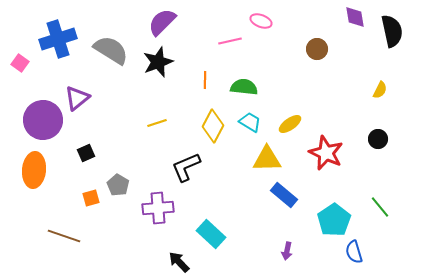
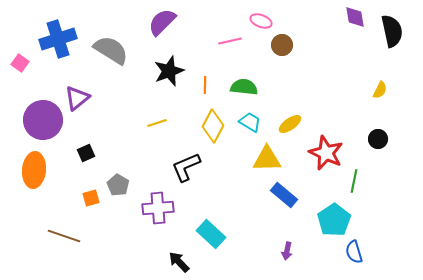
brown circle: moved 35 px left, 4 px up
black star: moved 11 px right, 9 px down
orange line: moved 5 px down
green line: moved 26 px left, 26 px up; rotated 50 degrees clockwise
